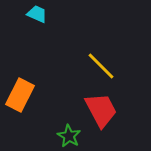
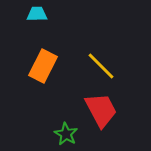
cyan trapezoid: rotated 25 degrees counterclockwise
orange rectangle: moved 23 px right, 29 px up
green star: moved 3 px left, 2 px up
